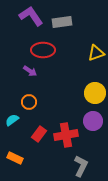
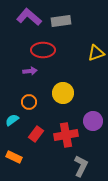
purple L-shape: moved 2 px left, 1 px down; rotated 15 degrees counterclockwise
gray rectangle: moved 1 px left, 1 px up
purple arrow: rotated 40 degrees counterclockwise
yellow circle: moved 32 px left
red rectangle: moved 3 px left
orange rectangle: moved 1 px left, 1 px up
